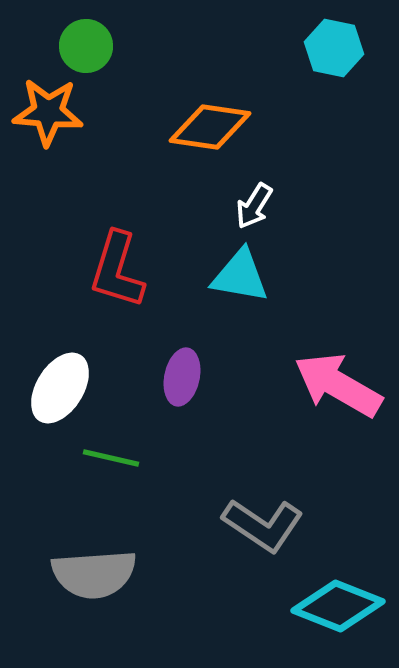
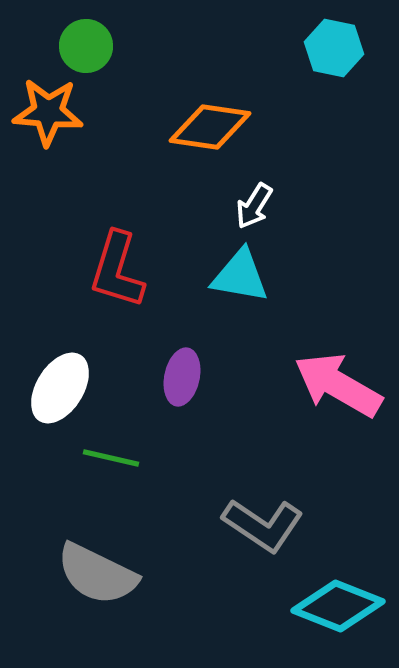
gray semicircle: moved 3 px right; rotated 30 degrees clockwise
